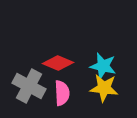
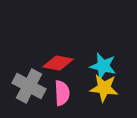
red diamond: rotated 12 degrees counterclockwise
